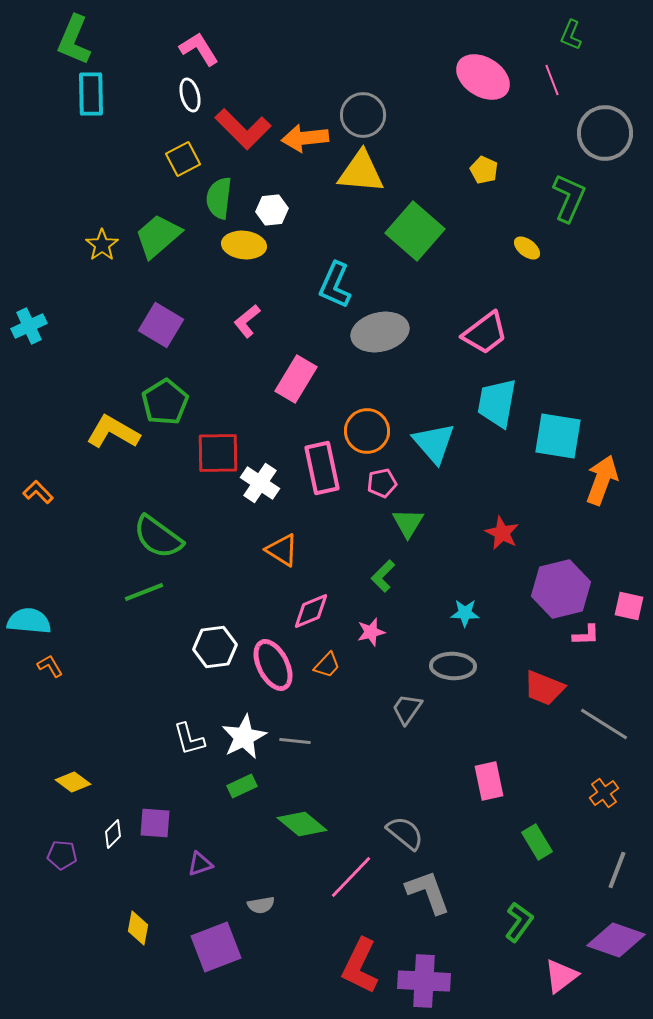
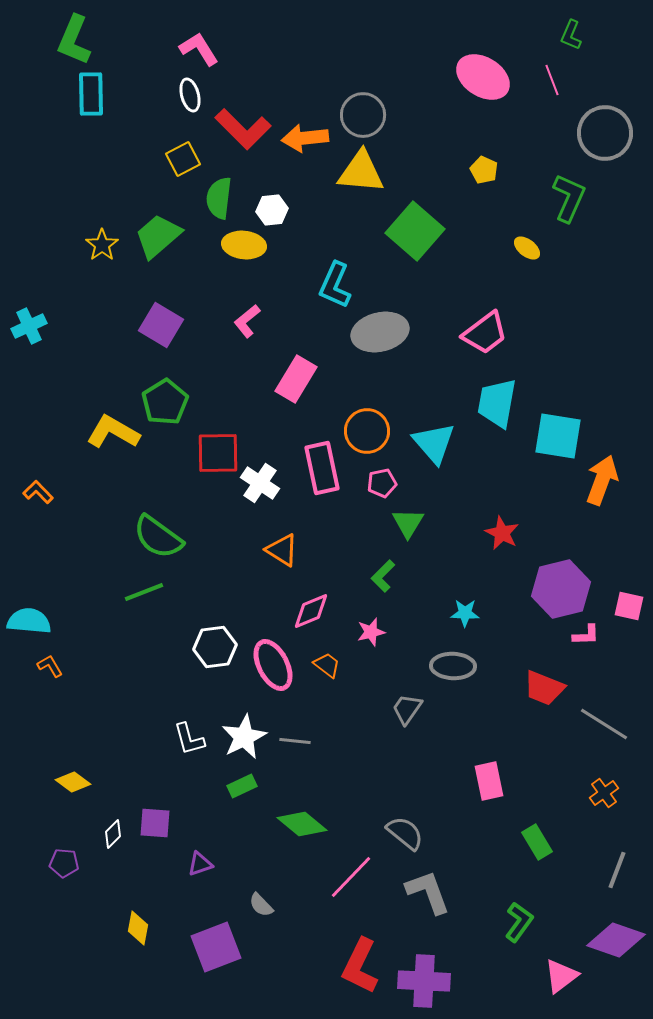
orange trapezoid at (327, 665): rotated 96 degrees counterclockwise
purple pentagon at (62, 855): moved 2 px right, 8 px down
gray semicircle at (261, 905): rotated 56 degrees clockwise
